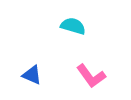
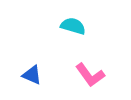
pink L-shape: moved 1 px left, 1 px up
